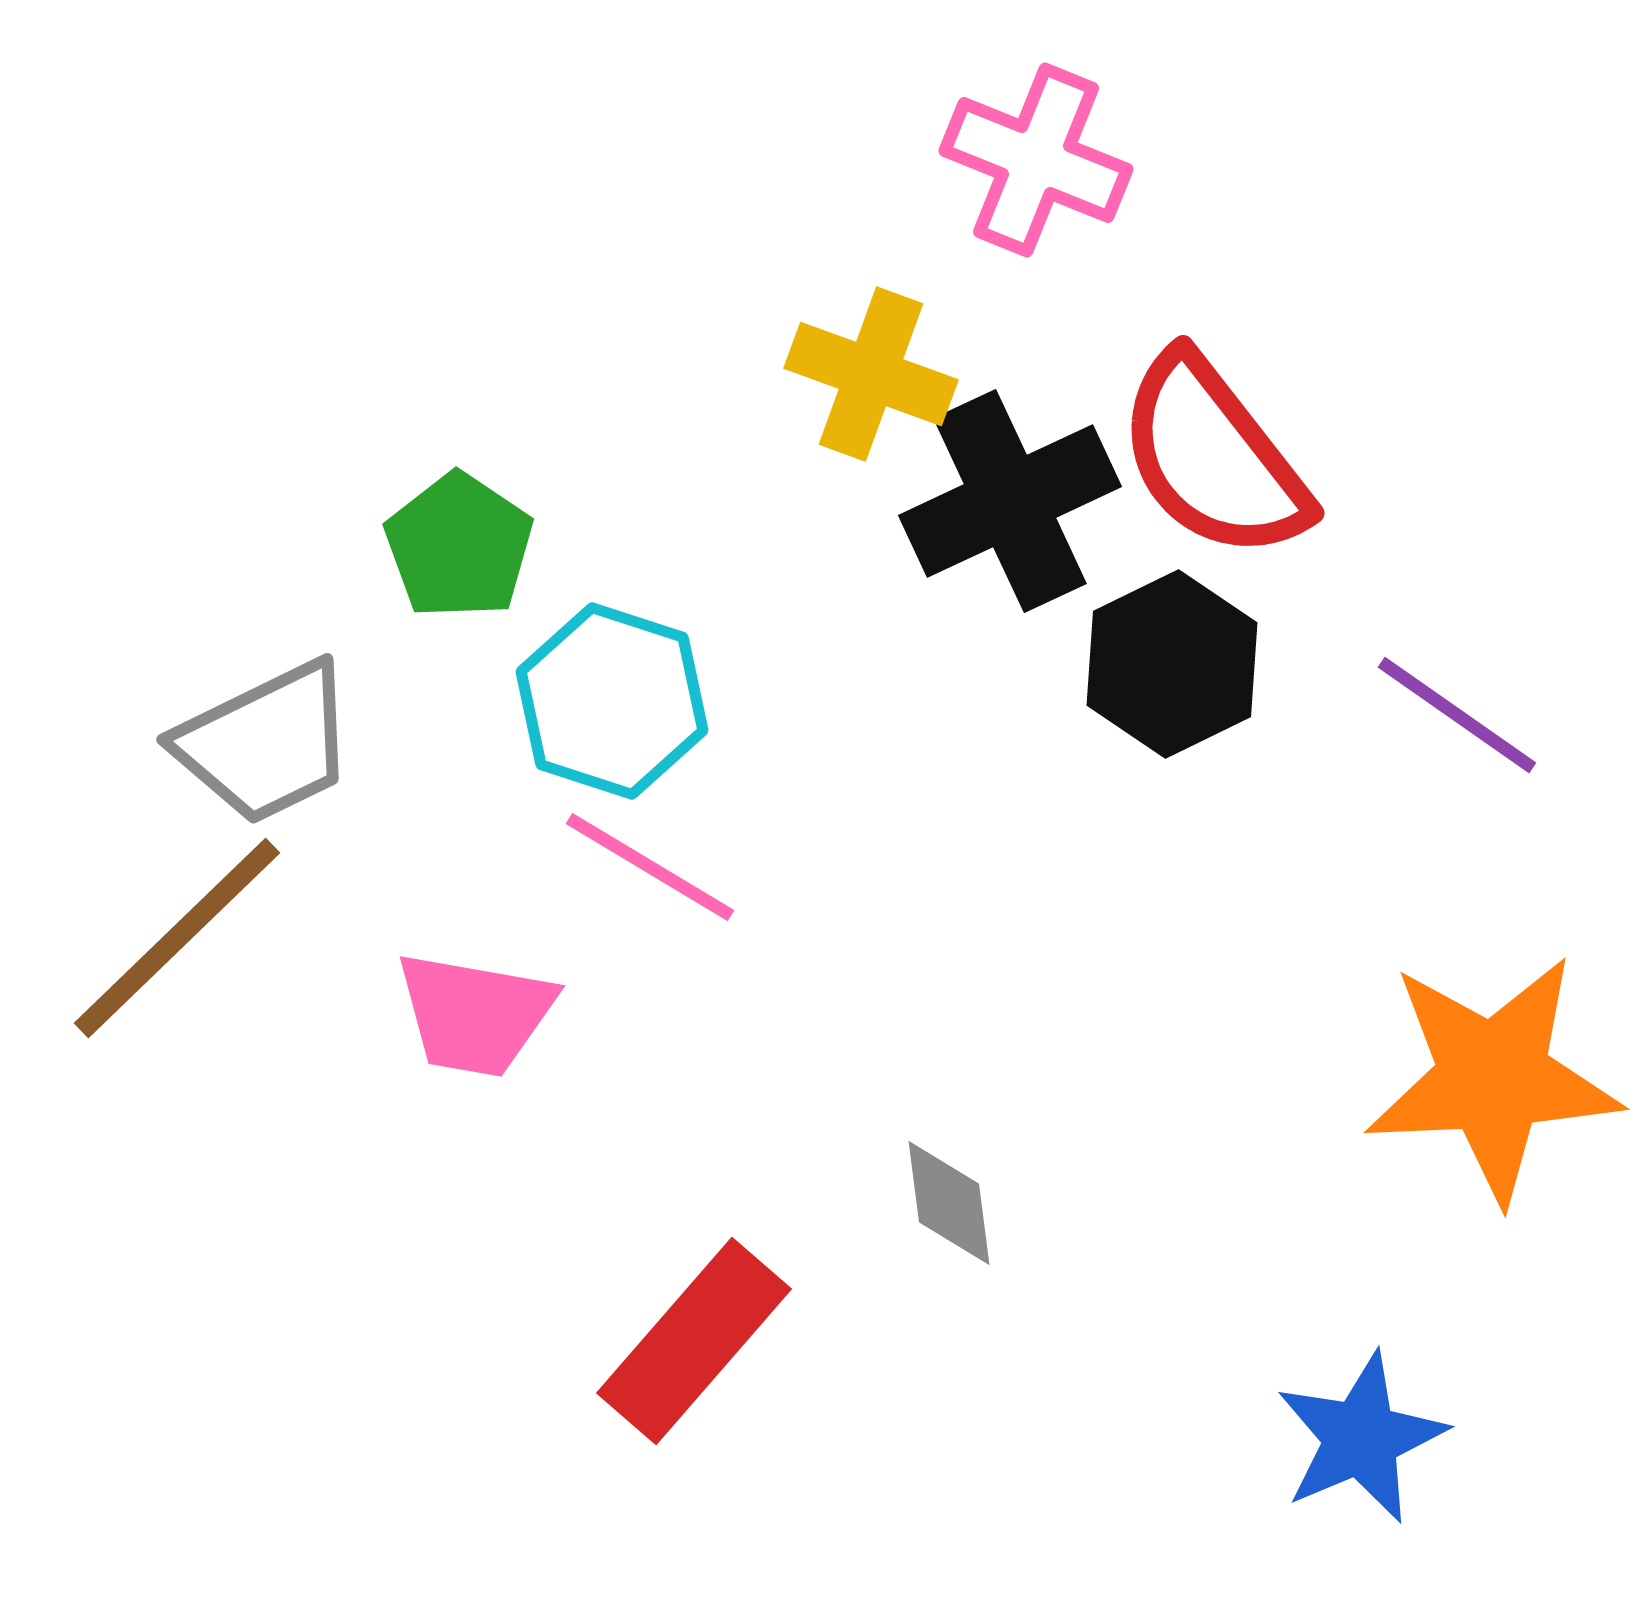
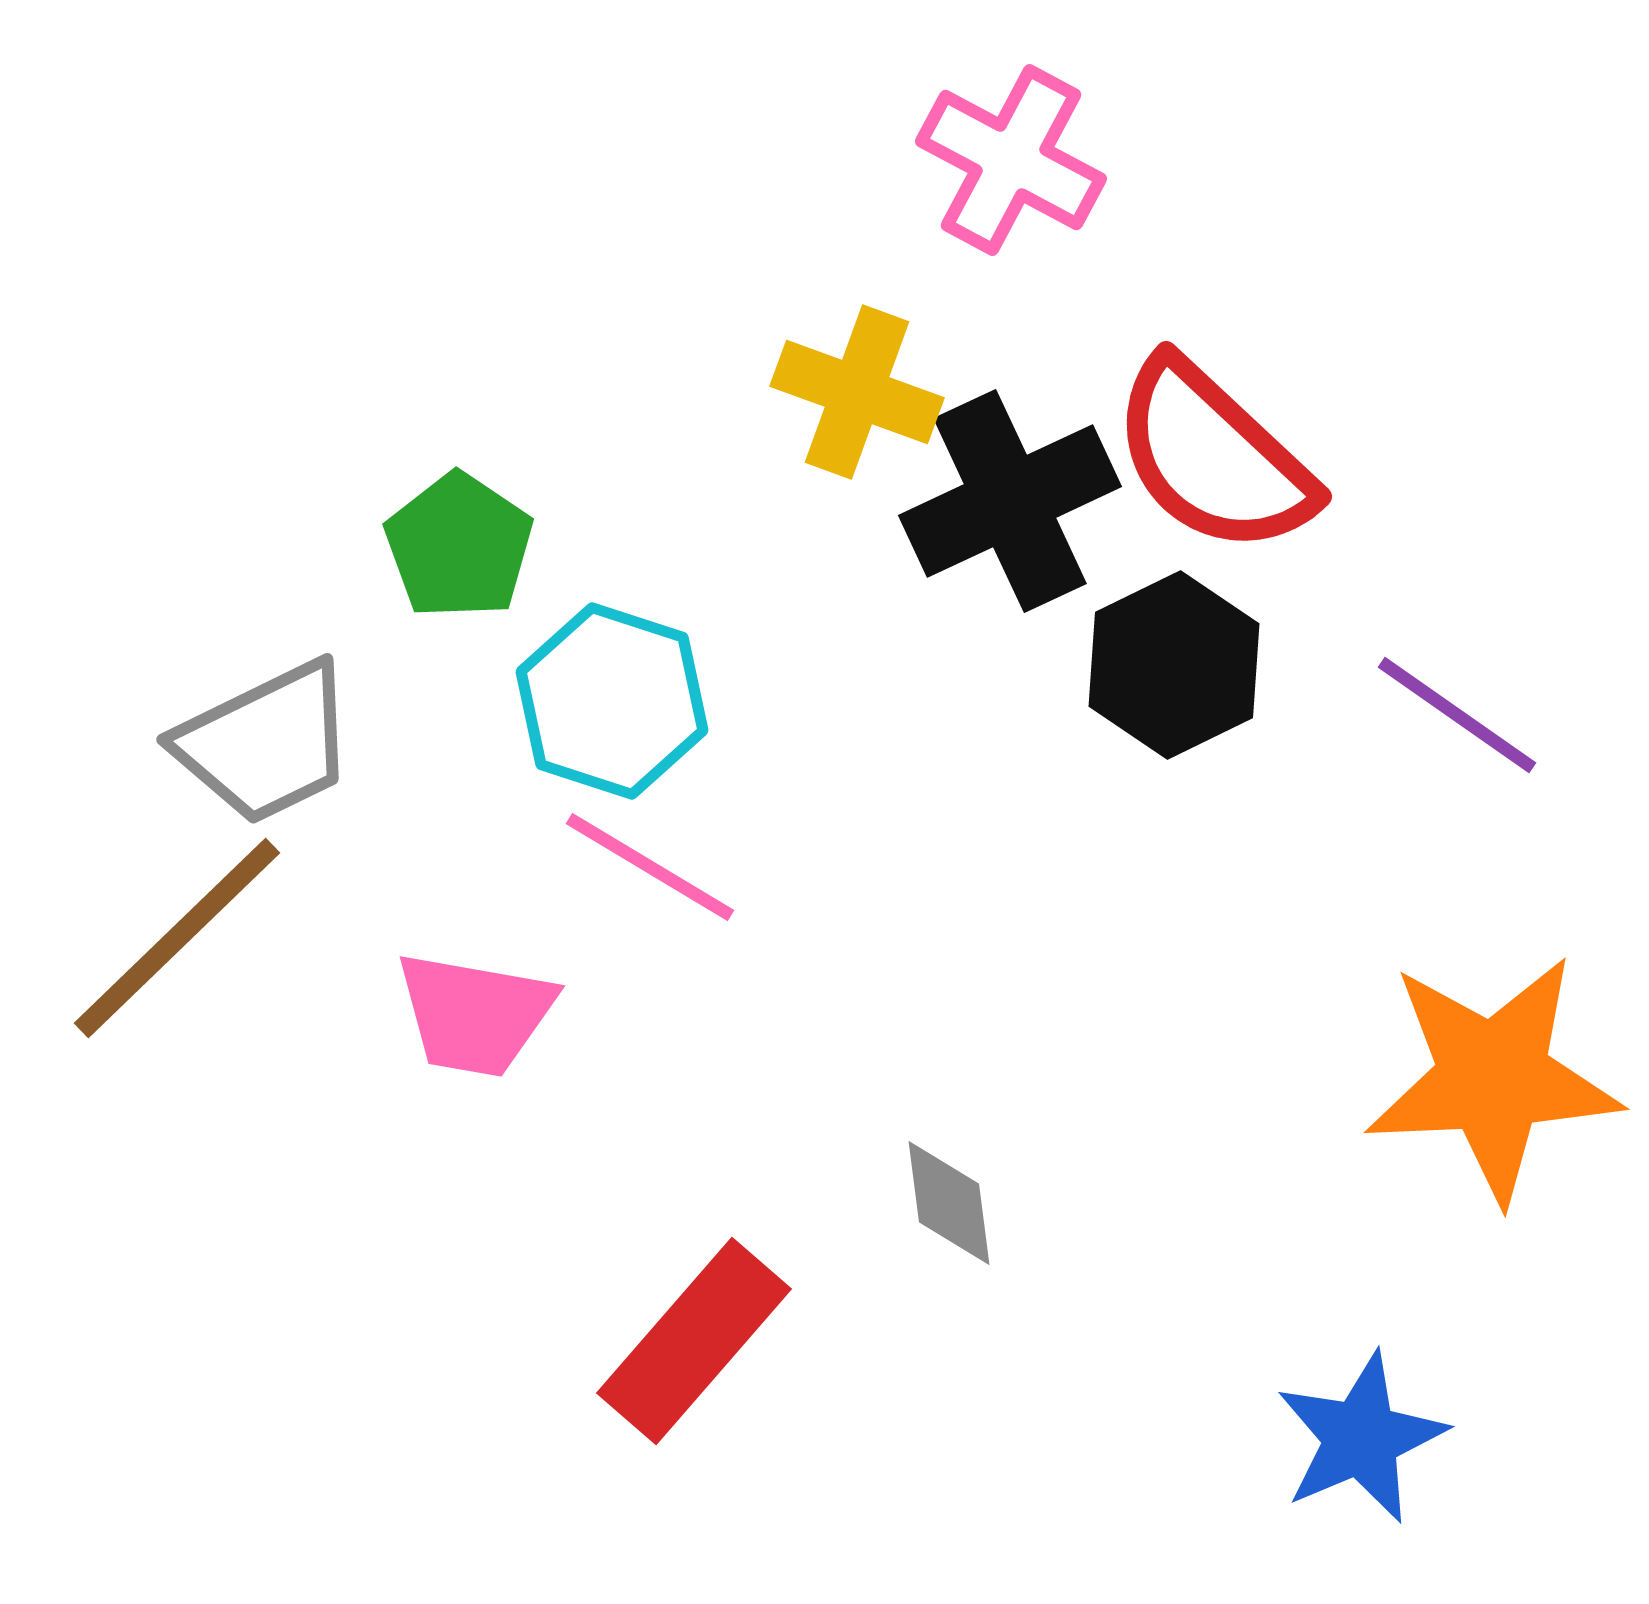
pink cross: moved 25 px left; rotated 6 degrees clockwise
yellow cross: moved 14 px left, 18 px down
red semicircle: rotated 9 degrees counterclockwise
black hexagon: moved 2 px right, 1 px down
